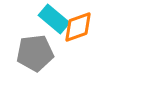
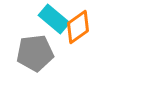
orange diamond: rotated 16 degrees counterclockwise
